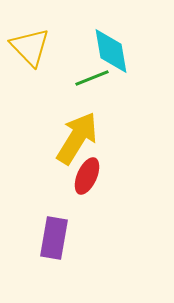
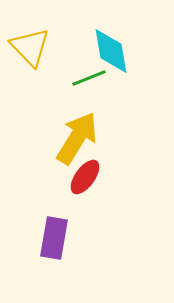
green line: moved 3 px left
red ellipse: moved 2 px left, 1 px down; rotated 12 degrees clockwise
